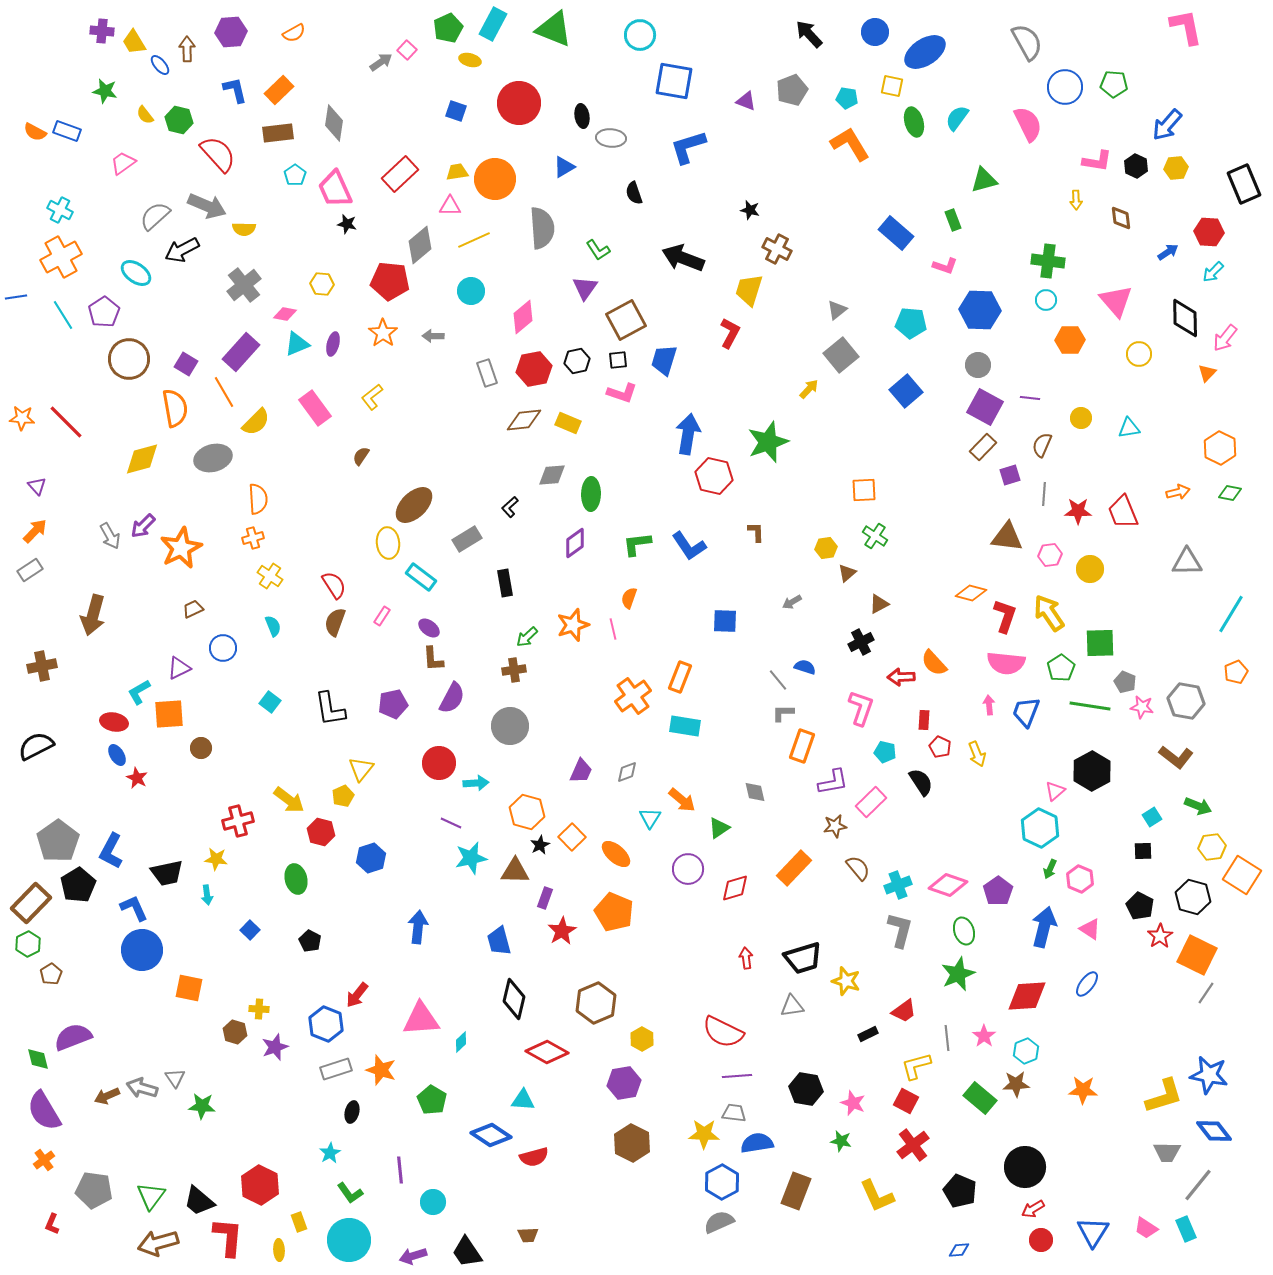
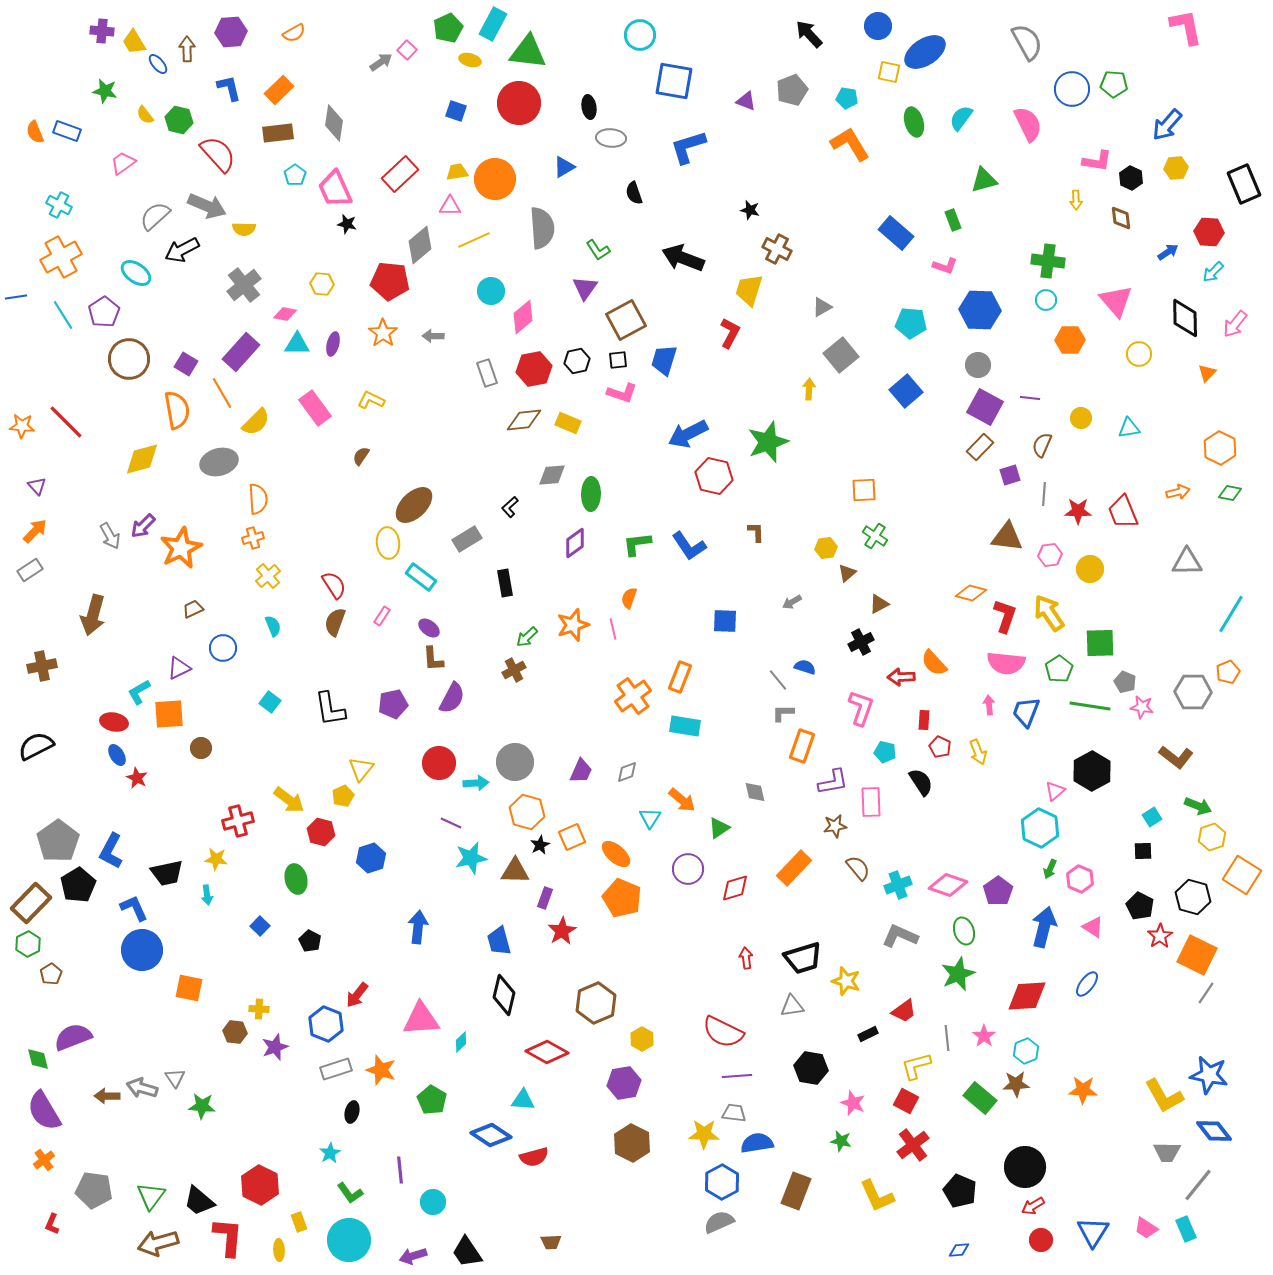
green triangle at (554, 29): moved 26 px left, 23 px down; rotated 15 degrees counterclockwise
blue circle at (875, 32): moved 3 px right, 6 px up
blue ellipse at (160, 65): moved 2 px left, 1 px up
yellow square at (892, 86): moved 3 px left, 14 px up
blue circle at (1065, 87): moved 7 px right, 2 px down
blue L-shape at (235, 90): moved 6 px left, 2 px up
black ellipse at (582, 116): moved 7 px right, 9 px up
cyan semicircle at (957, 118): moved 4 px right
orange semicircle at (35, 132): rotated 40 degrees clockwise
black hexagon at (1136, 166): moved 5 px left, 12 px down
cyan cross at (60, 210): moved 1 px left, 5 px up
cyan circle at (471, 291): moved 20 px right
gray triangle at (837, 310): moved 15 px left, 3 px up; rotated 10 degrees clockwise
pink arrow at (1225, 338): moved 10 px right, 14 px up
cyan triangle at (297, 344): rotated 24 degrees clockwise
yellow arrow at (809, 389): rotated 40 degrees counterclockwise
orange line at (224, 392): moved 2 px left, 1 px down
yellow L-shape at (372, 397): moved 1 px left, 3 px down; rotated 64 degrees clockwise
orange semicircle at (175, 408): moved 2 px right, 2 px down
orange star at (22, 418): moved 8 px down
blue arrow at (688, 434): rotated 126 degrees counterclockwise
brown rectangle at (983, 447): moved 3 px left
gray ellipse at (213, 458): moved 6 px right, 4 px down
yellow cross at (270, 576): moved 2 px left; rotated 15 degrees clockwise
green pentagon at (1061, 668): moved 2 px left, 1 px down
brown cross at (514, 670): rotated 20 degrees counterclockwise
orange pentagon at (1236, 672): moved 8 px left
gray hexagon at (1186, 701): moved 7 px right, 9 px up; rotated 9 degrees counterclockwise
gray circle at (510, 726): moved 5 px right, 36 px down
yellow arrow at (977, 754): moved 1 px right, 2 px up
pink rectangle at (871, 802): rotated 48 degrees counterclockwise
orange square at (572, 837): rotated 20 degrees clockwise
yellow hexagon at (1212, 847): moved 10 px up; rotated 12 degrees counterclockwise
orange pentagon at (614, 912): moved 8 px right, 14 px up
pink triangle at (1090, 929): moved 3 px right, 2 px up
blue square at (250, 930): moved 10 px right, 4 px up
gray L-shape at (900, 930): moved 6 px down; rotated 81 degrees counterclockwise
black diamond at (514, 999): moved 10 px left, 4 px up
brown hexagon at (235, 1032): rotated 10 degrees counterclockwise
black hexagon at (806, 1089): moved 5 px right, 21 px up
brown arrow at (107, 1096): rotated 25 degrees clockwise
yellow L-shape at (1164, 1096): rotated 78 degrees clockwise
red arrow at (1033, 1209): moved 3 px up
brown trapezoid at (528, 1235): moved 23 px right, 7 px down
